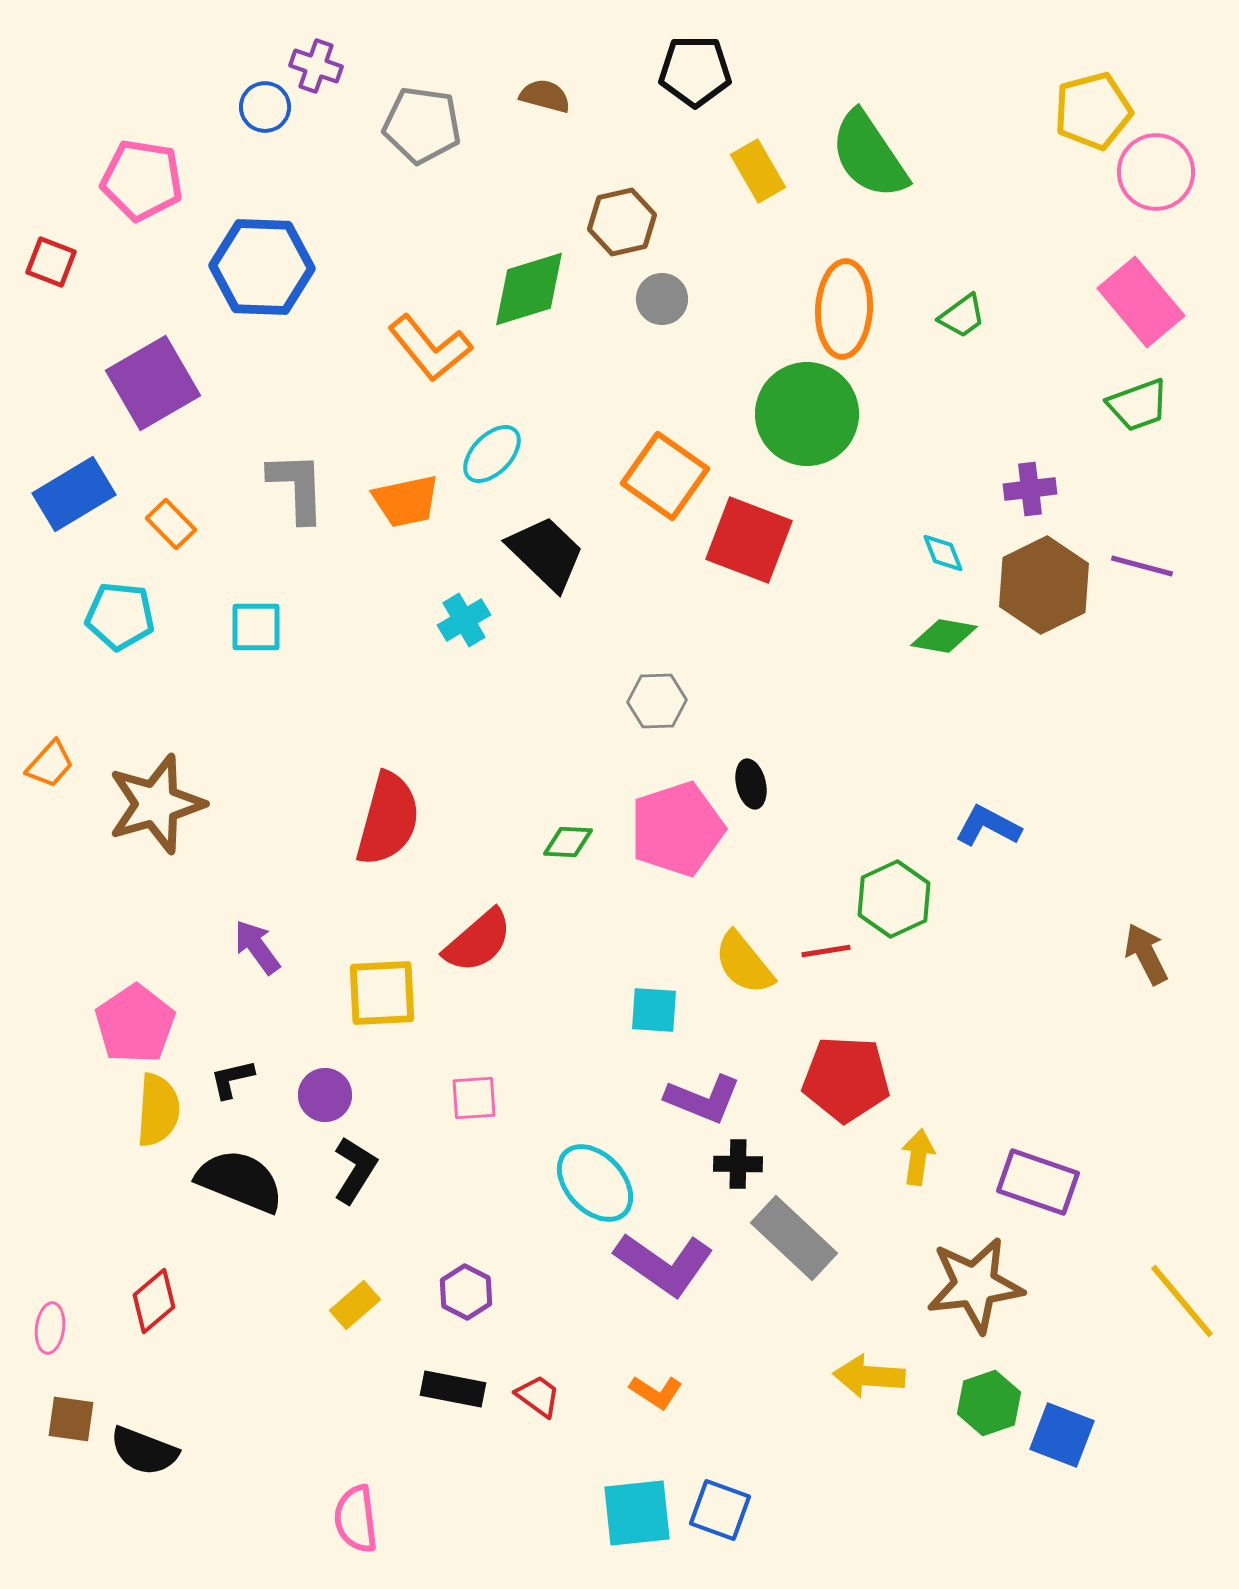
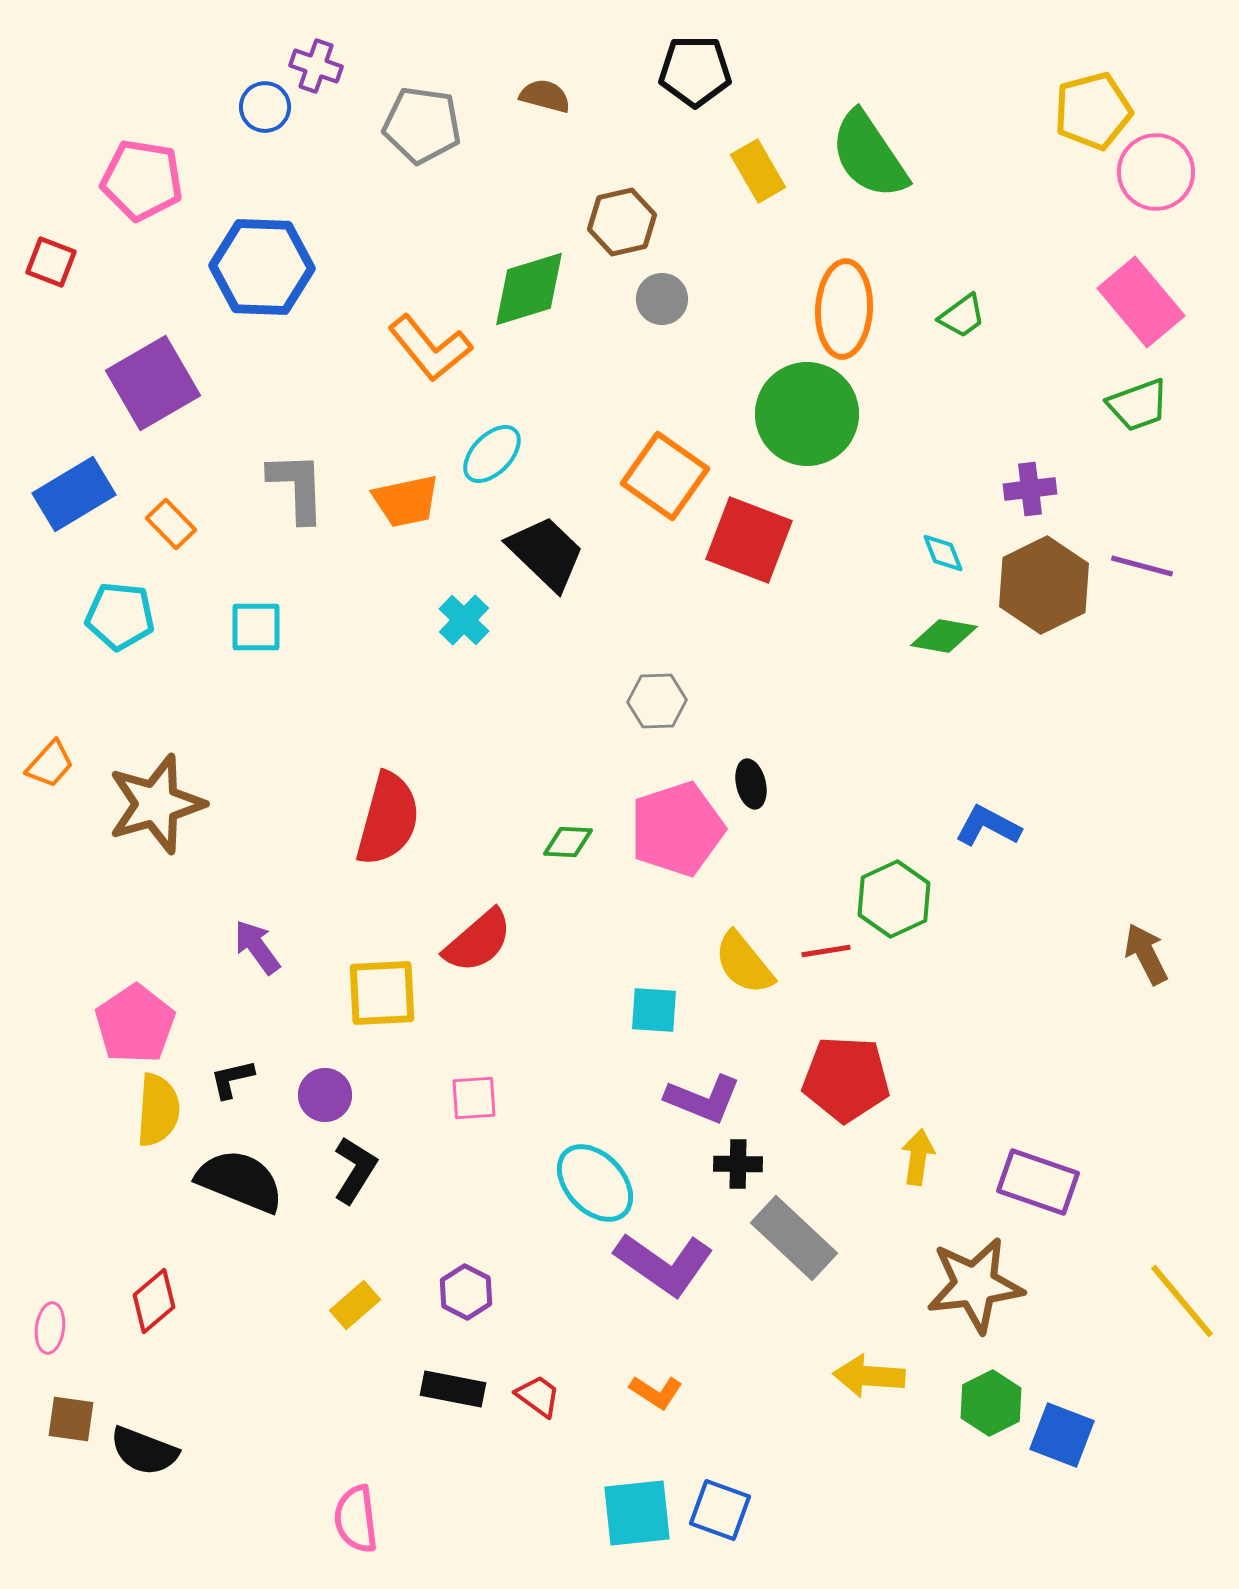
cyan cross at (464, 620): rotated 15 degrees counterclockwise
green hexagon at (989, 1403): moved 2 px right; rotated 8 degrees counterclockwise
